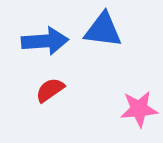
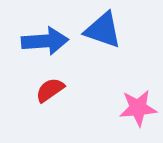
blue triangle: rotated 12 degrees clockwise
pink star: moved 1 px left, 1 px up
